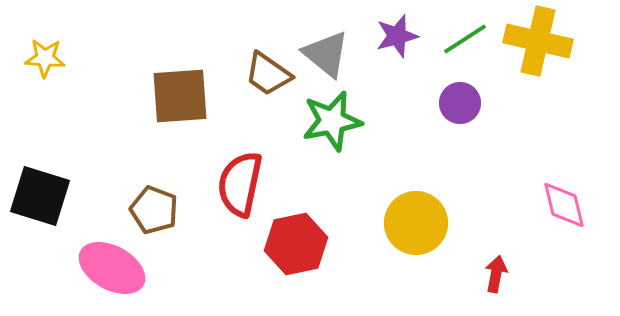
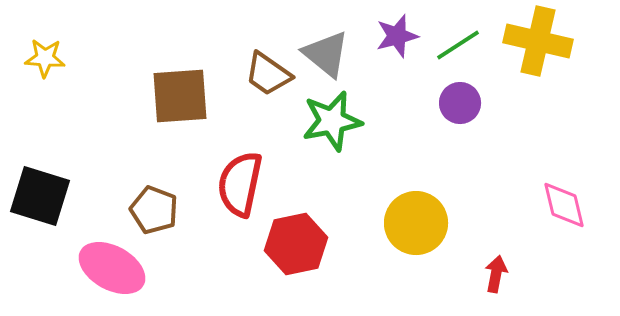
green line: moved 7 px left, 6 px down
